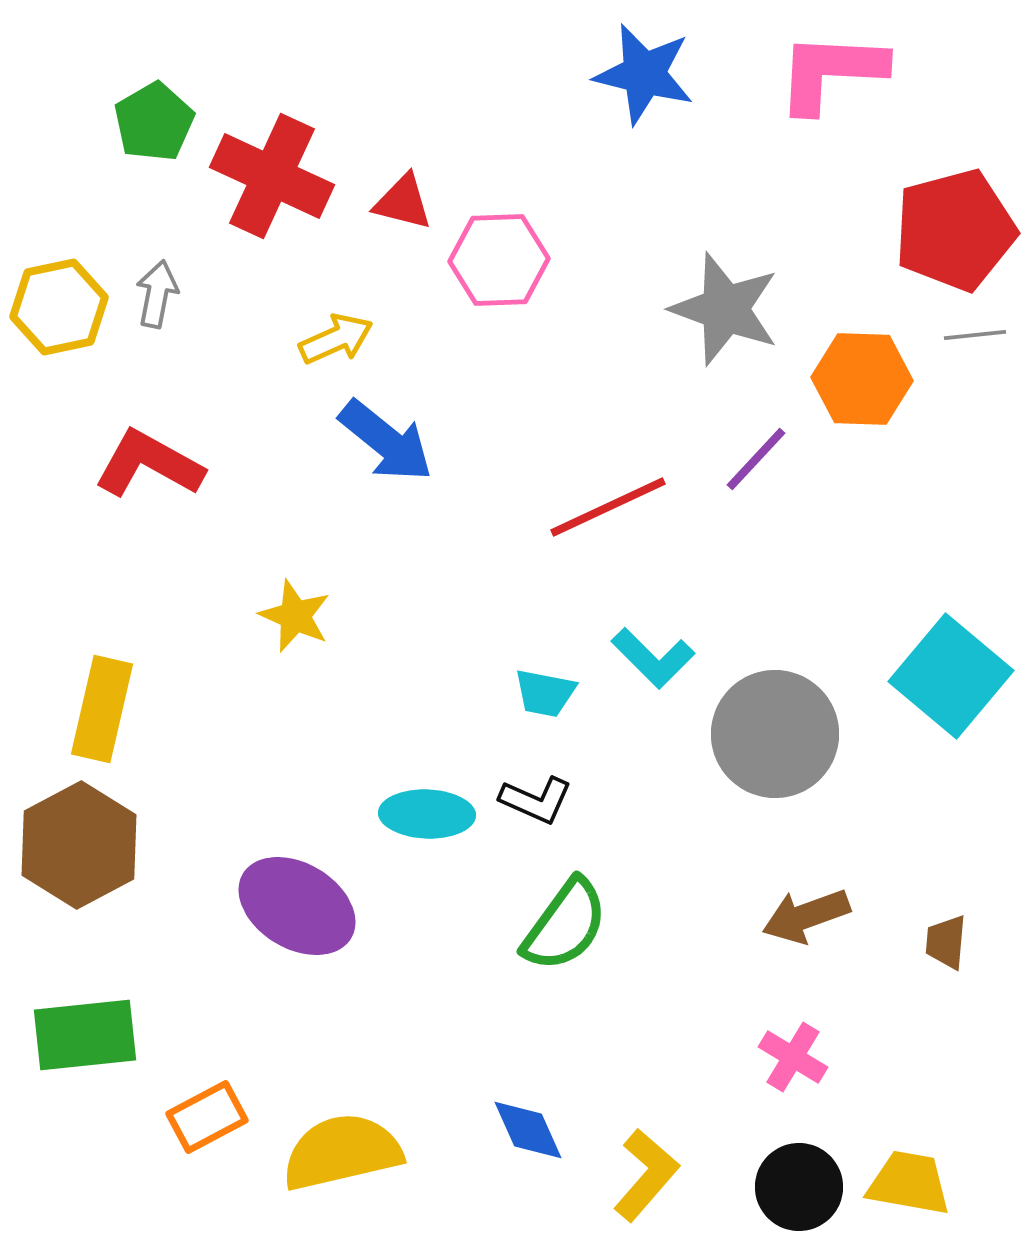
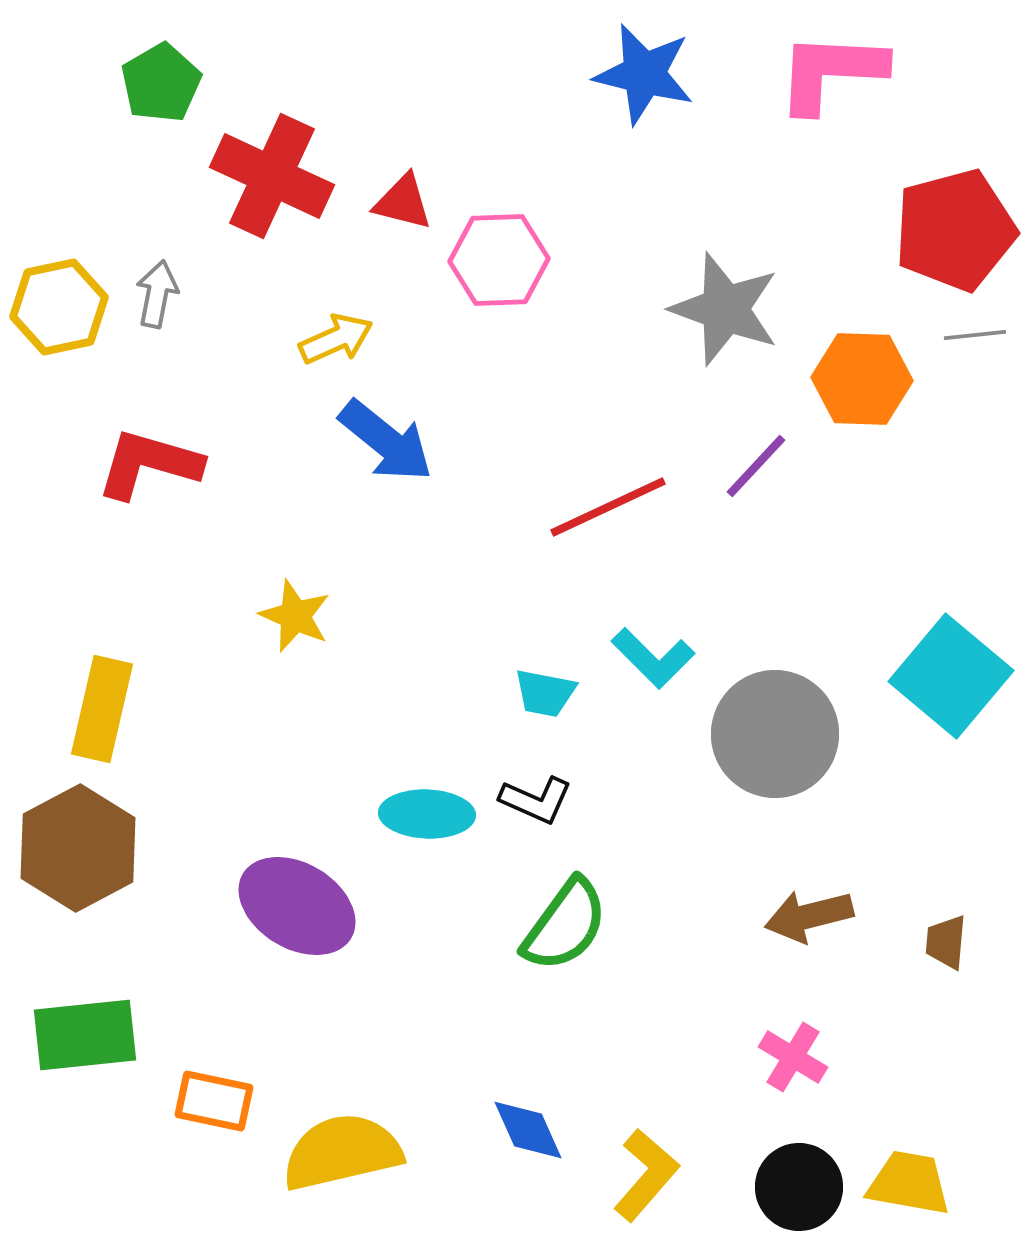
green pentagon: moved 7 px right, 39 px up
purple line: moved 7 px down
red L-shape: rotated 13 degrees counterclockwise
brown hexagon: moved 1 px left, 3 px down
brown arrow: moved 3 px right; rotated 6 degrees clockwise
orange rectangle: moved 7 px right, 16 px up; rotated 40 degrees clockwise
